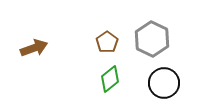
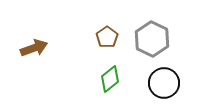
brown pentagon: moved 5 px up
